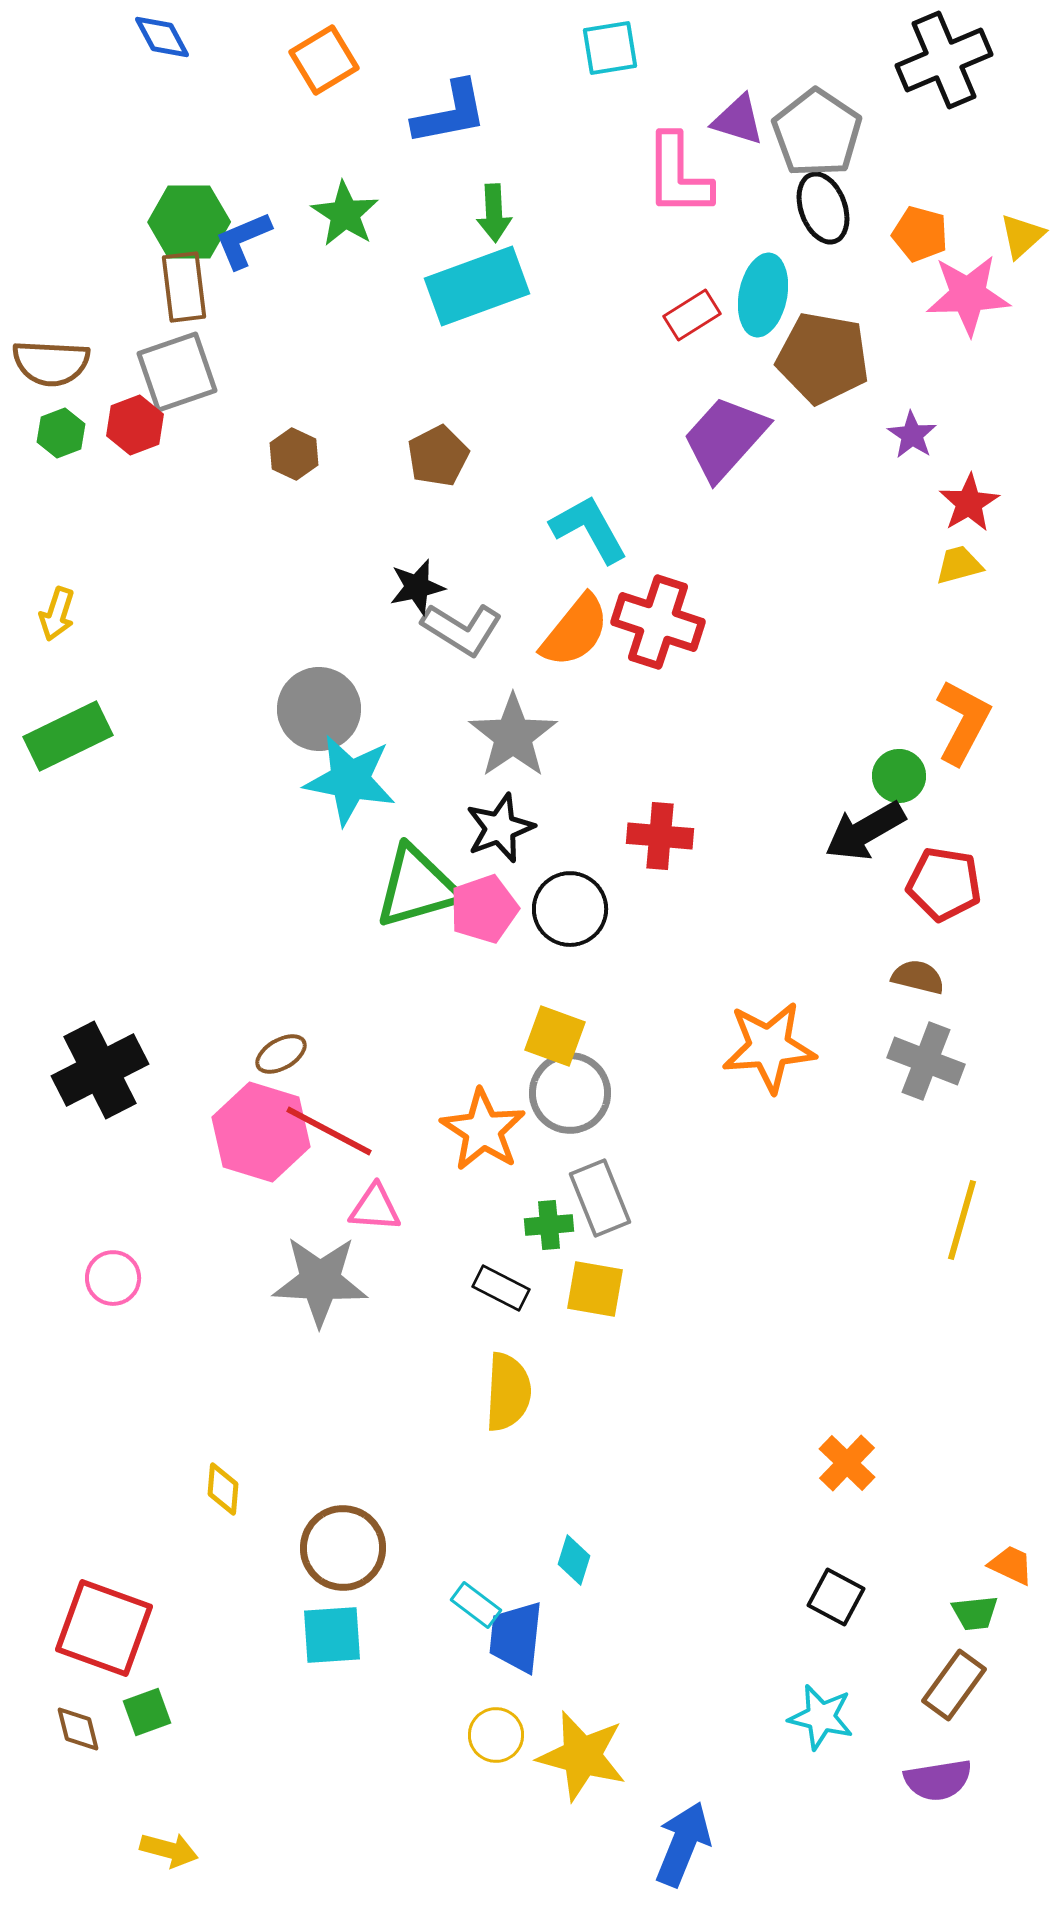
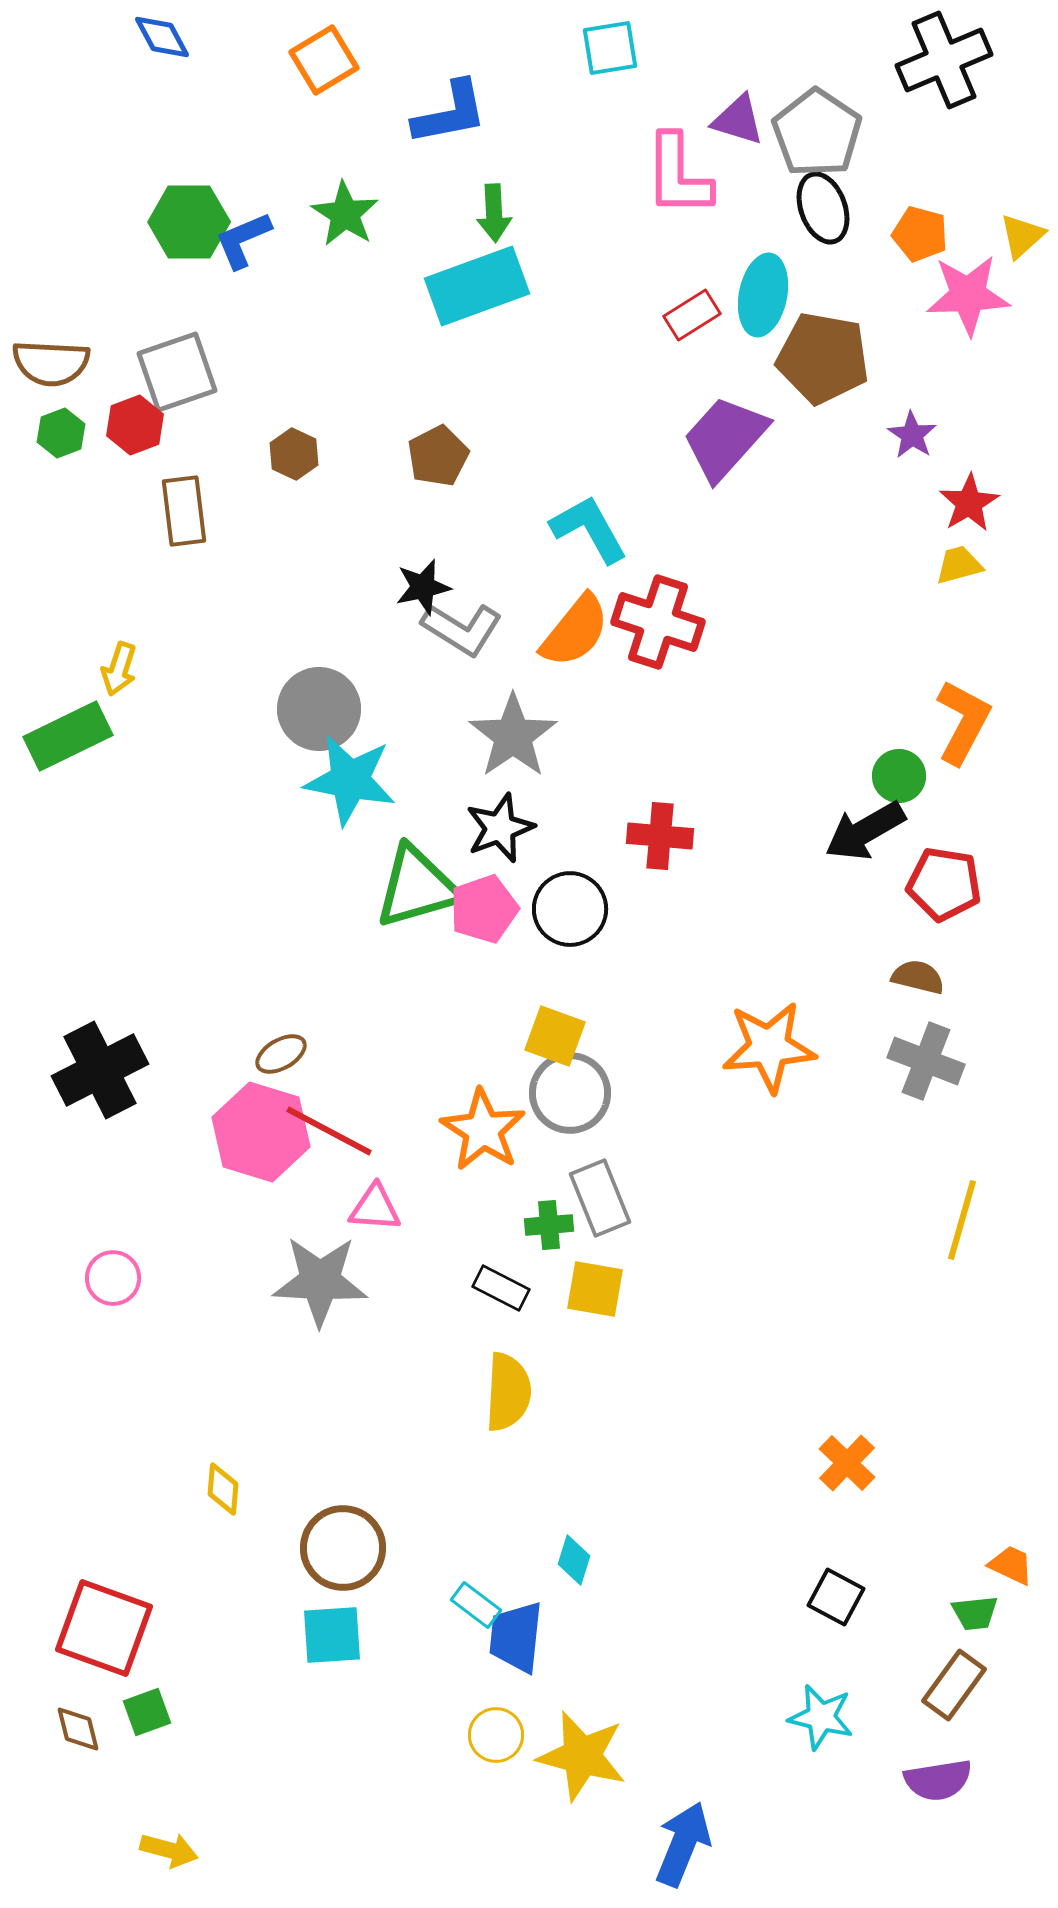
brown rectangle at (184, 287): moved 224 px down
black star at (417, 587): moved 6 px right
yellow arrow at (57, 614): moved 62 px right, 55 px down
